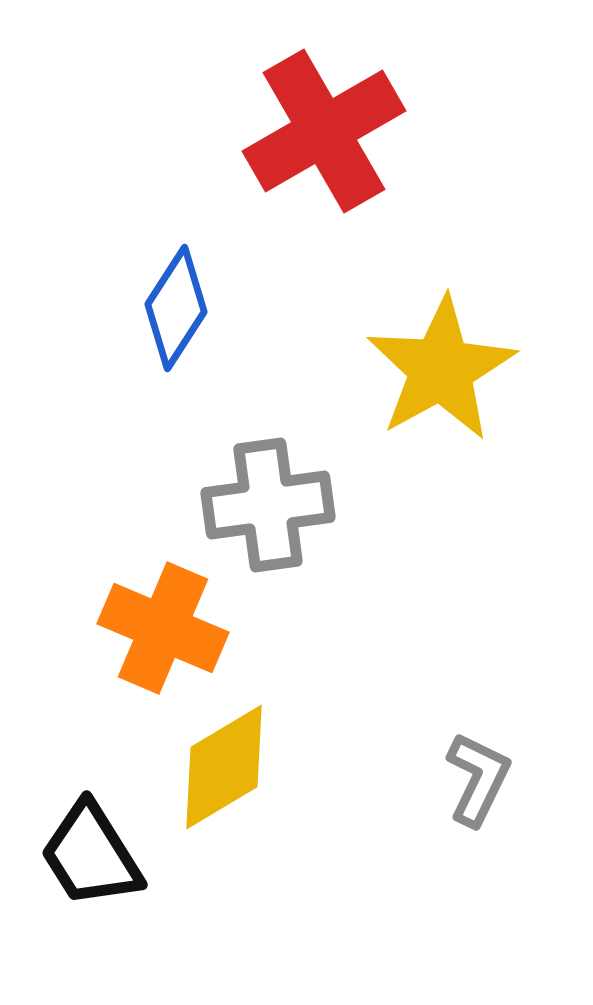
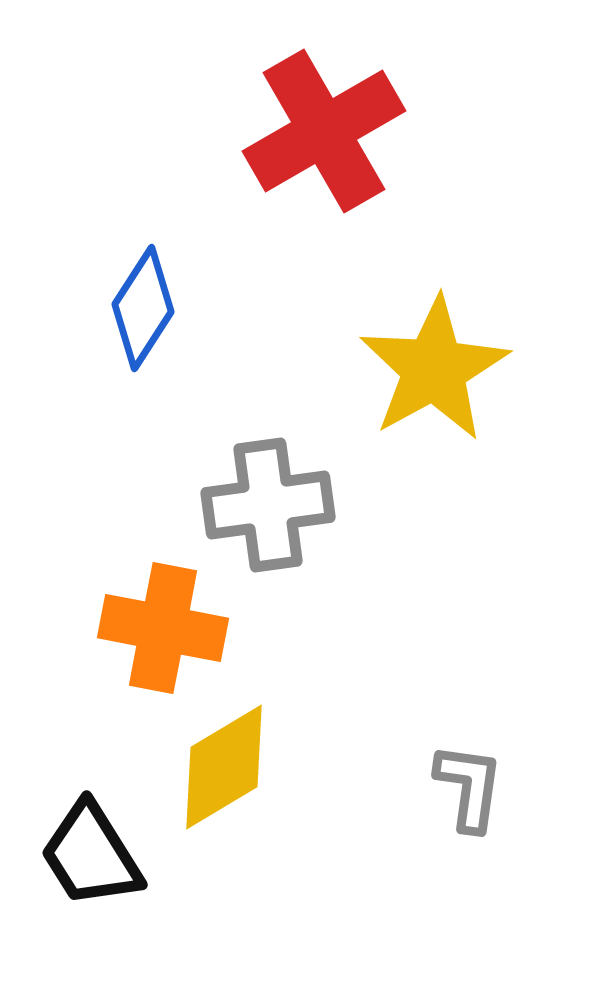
blue diamond: moved 33 px left
yellow star: moved 7 px left
orange cross: rotated 12 degrees counterclockwise
gray L-shape: moved 9 px left, 8 px down; rotated 18 degrees counterclockwise
